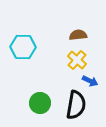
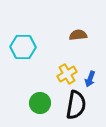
yellow cross: moved 10 px left, 14 px down; rotated 18 degrees clockwise
blue arrow: moved 2 px up; rotated 84 degrees clockwise
